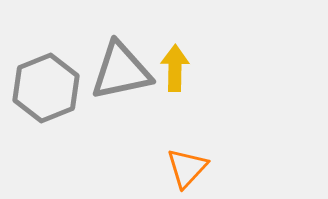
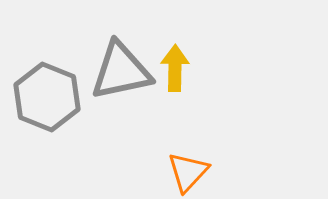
gray hexagon: moved 1 px right, 9 px down; rotated 16 degrees counterclockwise
orange triangle: moved 1 px right, 4 px down
